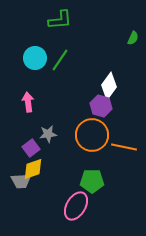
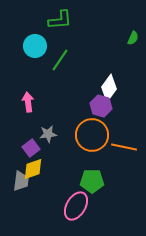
cyan circle: moved 12 px up
white diamond: moved 2 px down
gray trapezoid: rotated 80 degrees counterclockwise
